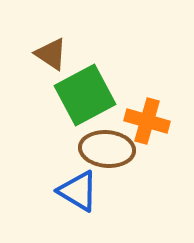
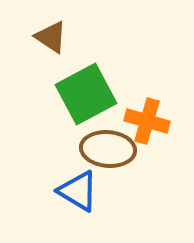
brown triangle: moved 17 px up
green square: moved 1 px right, 1 px up
brown ellipse: moved 1 px right
